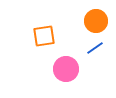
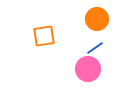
orange circle: moved 1 px right, 2 px up
pink circle: moved 22 px right
